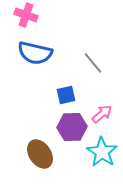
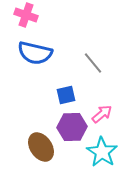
brown ellipse: moved 1 px right, 7 px up
